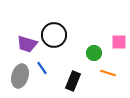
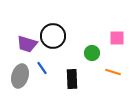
black circle: moved 1 px left, 1 px down
pink square: moved 2 px left, 4 px up
green circle: moved 2 px left
orange line: moved 5 px right, 1 px up
black rectangle: moved 1 px left, 2 px up; rotated 24 degrees counterclockwise
